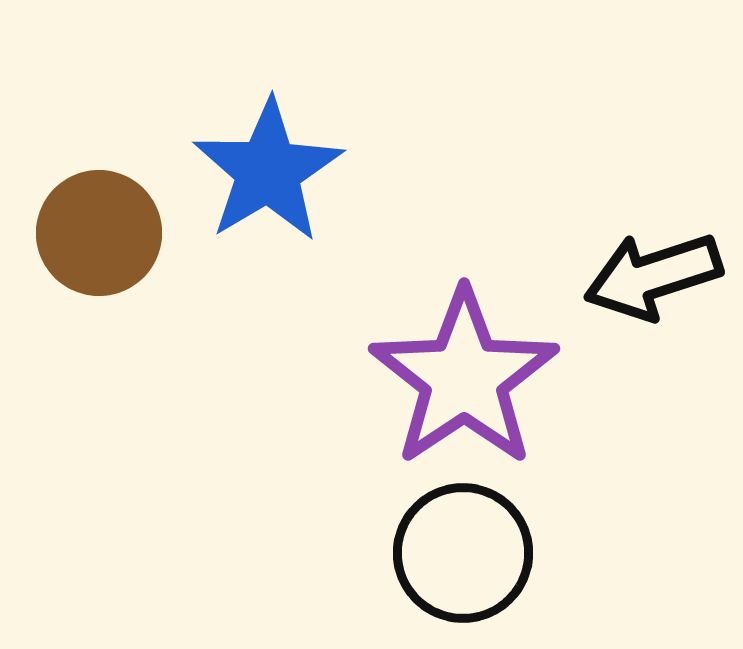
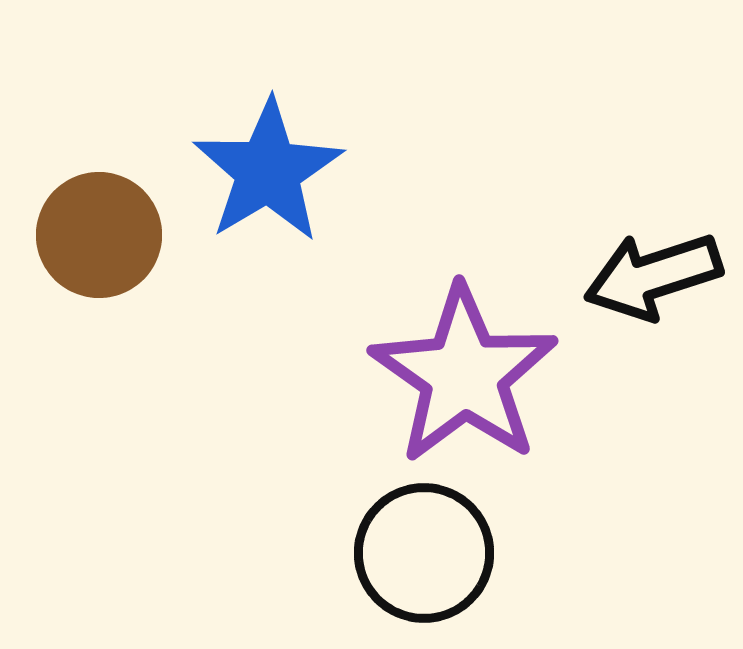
brown circle: moved 2 px down
purple star: moved 3 px up; rotated 3 degrees counterclockwise
black circle: moved 39 px left
